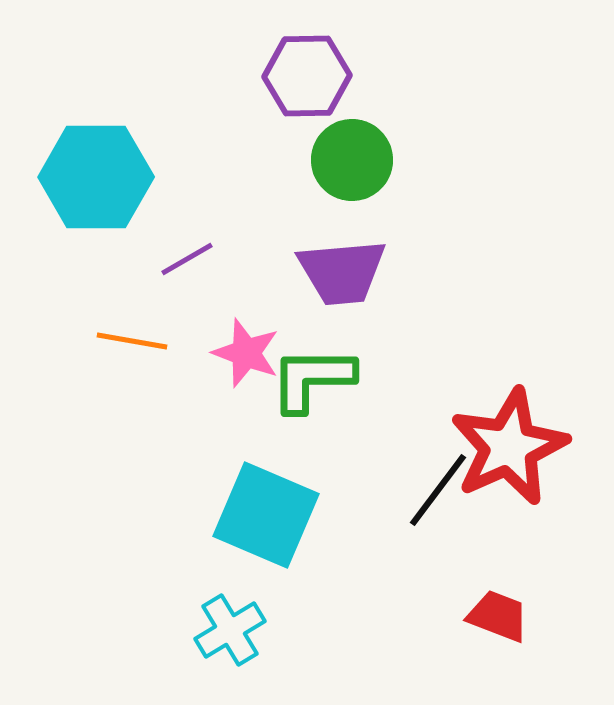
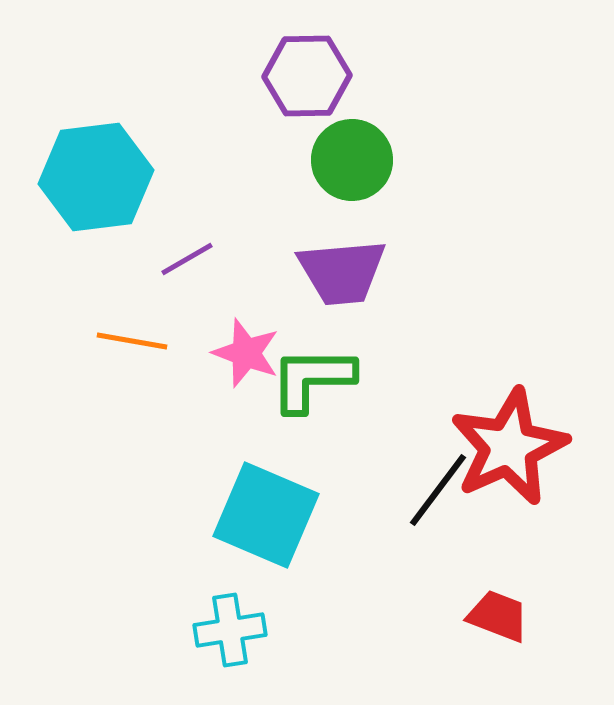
cyan hexagon: rotated 7 degrees counterclockwise
cyan cross: rotated 22 degrees clockwise
